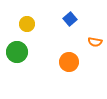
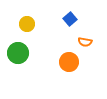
orange semicircle: moved 10 px left
green circle: moved 1 px right, 1 px down
